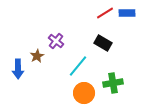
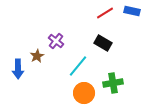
blue rectangle: moved 5 px right, 2 px up; rotated 14 degrees clockwise
